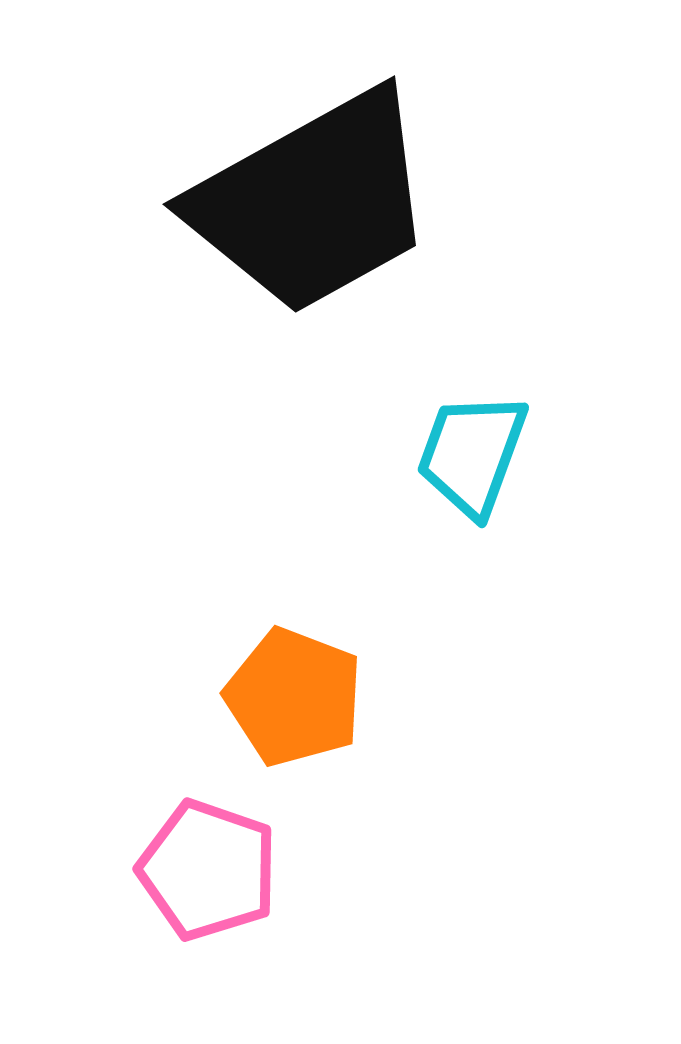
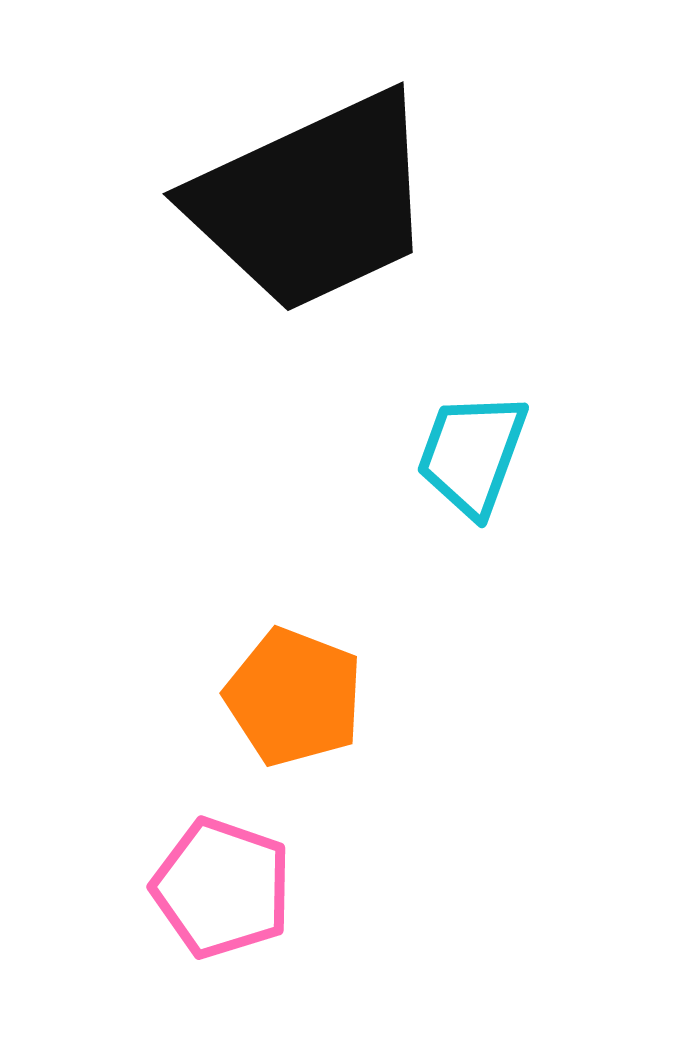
black trapezoid: rotated 4 degrees clockwise
pink pentagon: moved 14 px right, 18 px down
